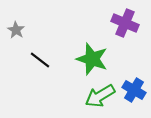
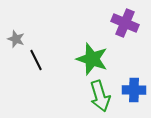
gray star: moved 9 px down; rotated 12 degrees counterclockwise
black line: moved 4 px left; rotated 25 degrees clockwise
blue cross: rotated 30 degrees counterclockwise
green arrow: rotated 76 degrees counterclockwise
